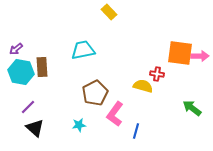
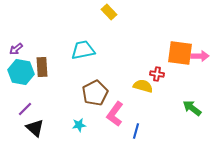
purple line: moved 3 px left, 2 px down
